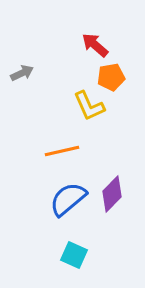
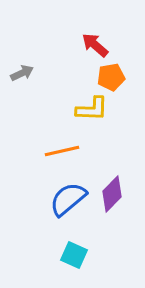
yellow L-shape: moved 3 px right, 3 px down; rotated 64 degrees counterclockwise
